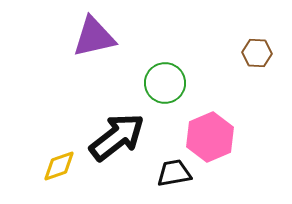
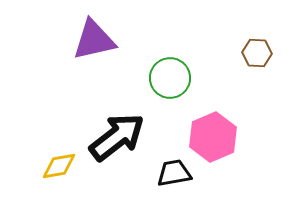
purple triangle: moved 3 px down
green circle: moved 5 px right, 5 px up
pink hexagon: moved 3 px right
yellow diamond: rotated 9 degrees clockwise
